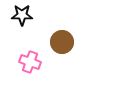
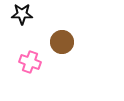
black star: moved 1 px up
